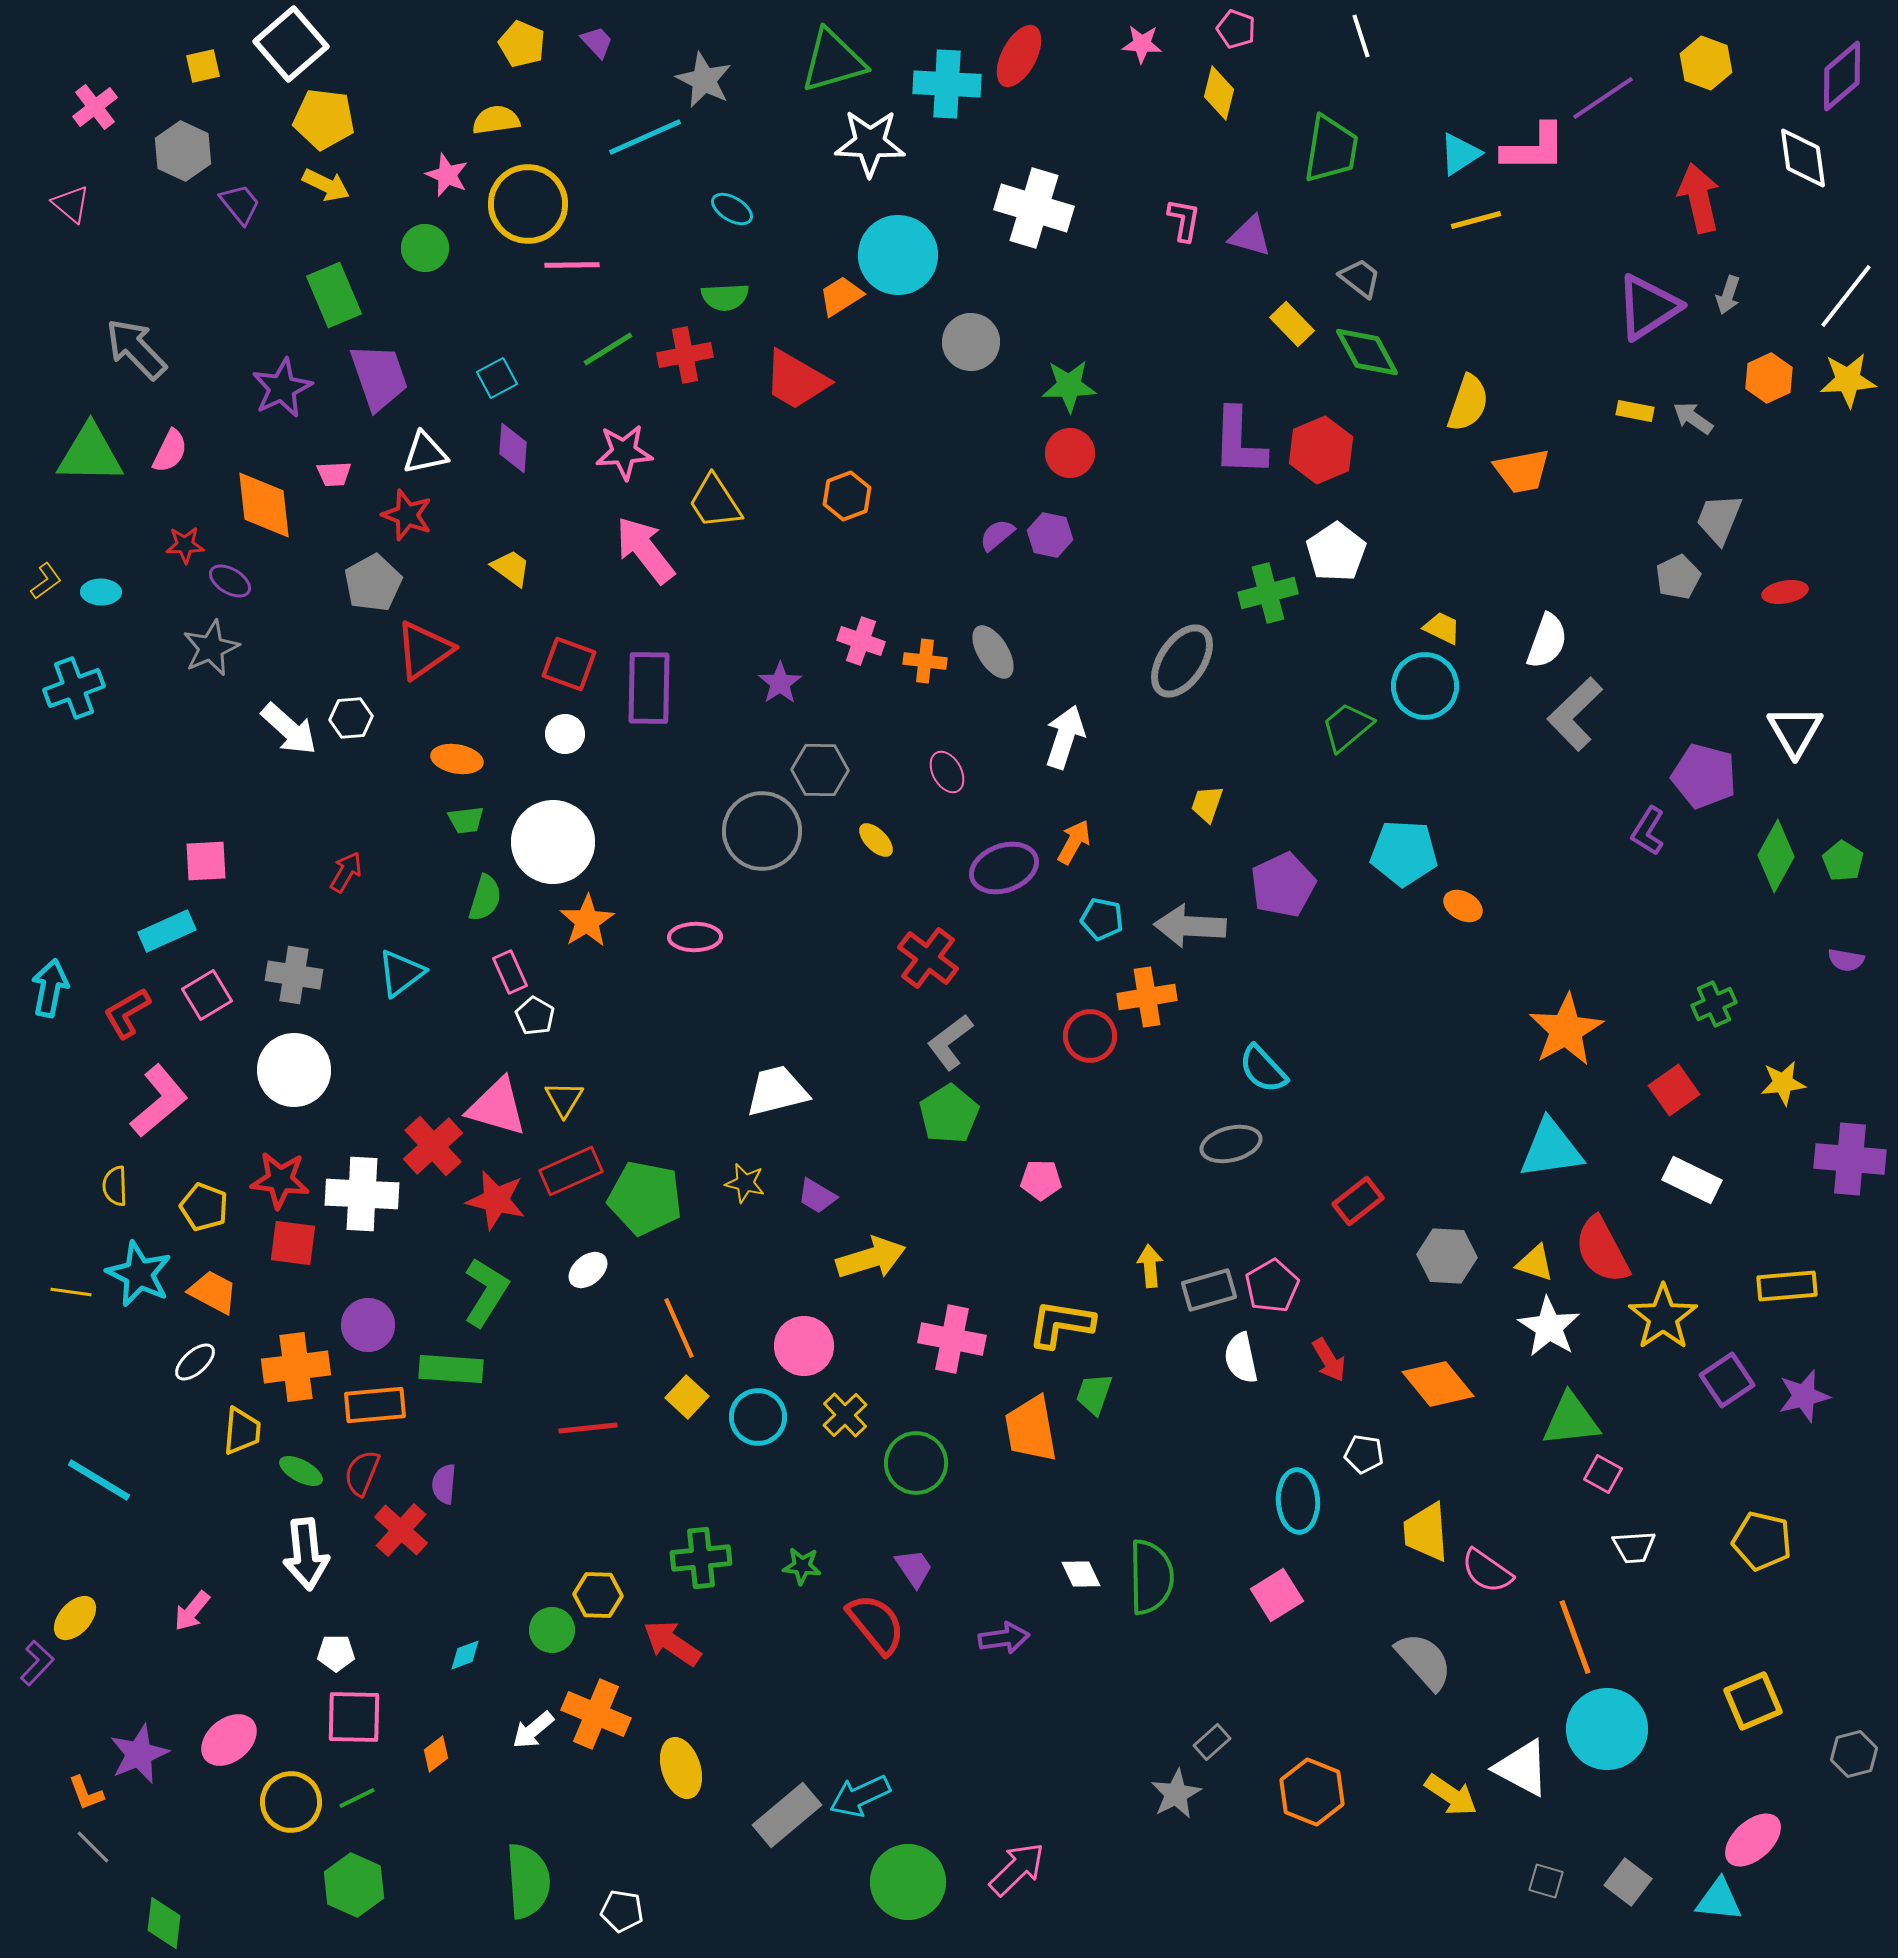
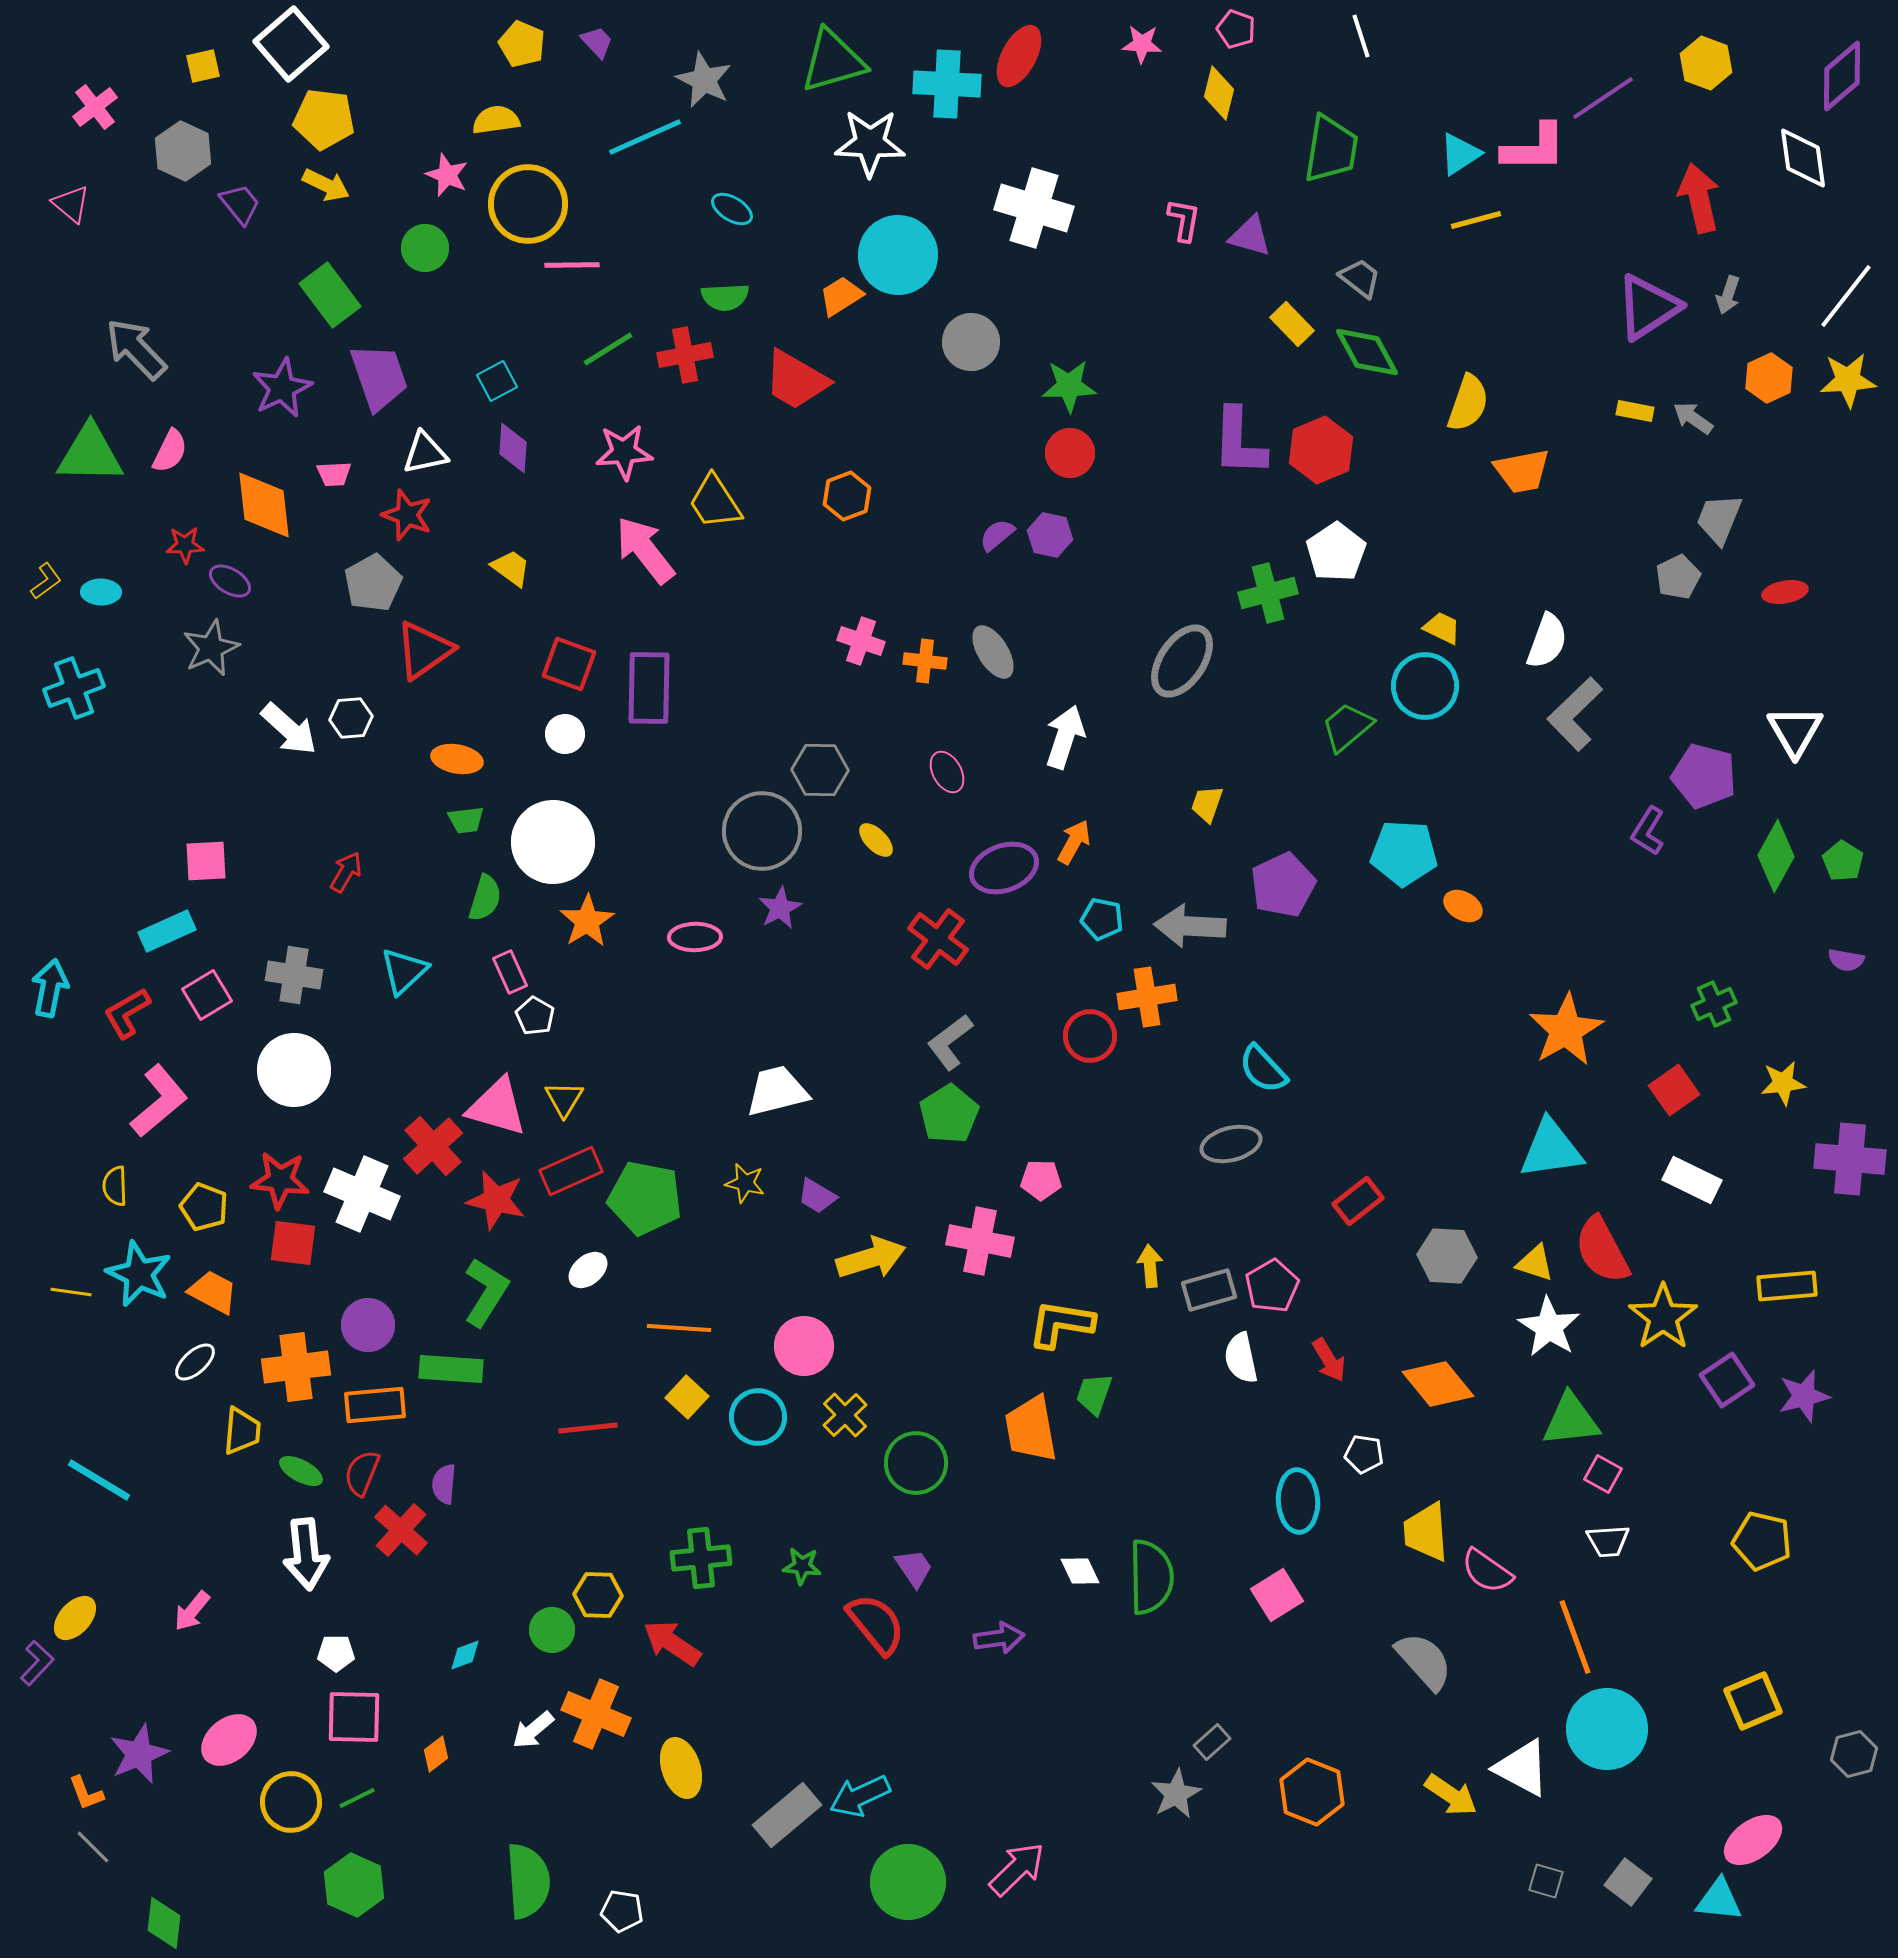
green rectangle at (334, 295): moved 4 px left; rotated 14 degrees counterclockwise
cyan square at (497, 378): moved 3 px down
purple star at (780, 683): moved 225 px down; rotated 6 degrees clockwise
red cross at (928, 958): moved 10 px right, 19 px up
cyan triangle at (401, 973): moved 3 px right, 2 px up; rotated 6 degrees counterclockwise
white cross at (362, 1194): rotated 20 degrees clockwise
orange line at (679, 1328): rotated 62 degrees counterclockwise
pink cross at (952, 1339): moved 28 px right, 98 px up
white trapezoid at (1634, 1547): moved 26 px left, 6 px up
white diamond at (1081, 1574): moved 1 px left, 3 px up
purple arrow at (1004, 1638): moved 5 px left
pink ellipse at (1753, 1840): rotated 6 degrees clockwise
